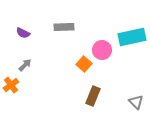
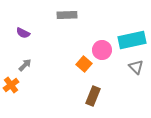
gray rectangle: moved 3 px right, 12 px up
cyan rectangle: moved 3 px down
gray triangle: moved 35 px up
